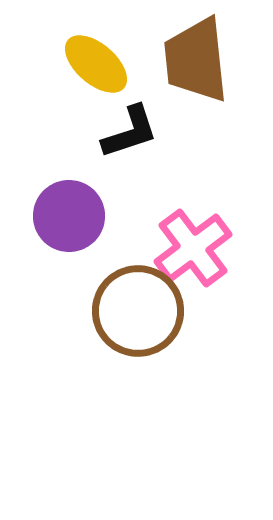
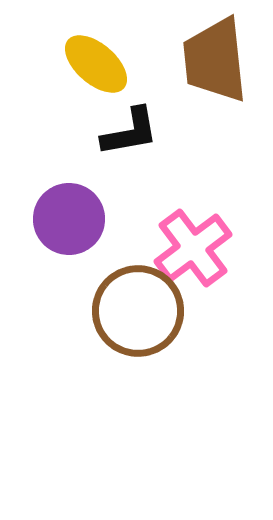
brown trapezoid: moved 19 px right
black L-shape: rotated 8 degrees clockwise
purple circle: moved 3 px down
